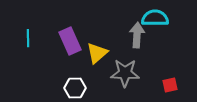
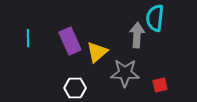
cyan semicircle: rotated 84 degrees counterclockwise
yellow triangle: moved 1 px up
red square: moved 10 px left
